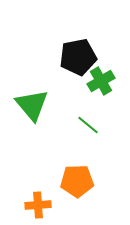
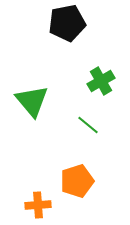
black pentagon: moved 11 px left, 34 px up
green triangle: moved 4 px up
orange pentagon: rotated 16 degrees counterclockwise
